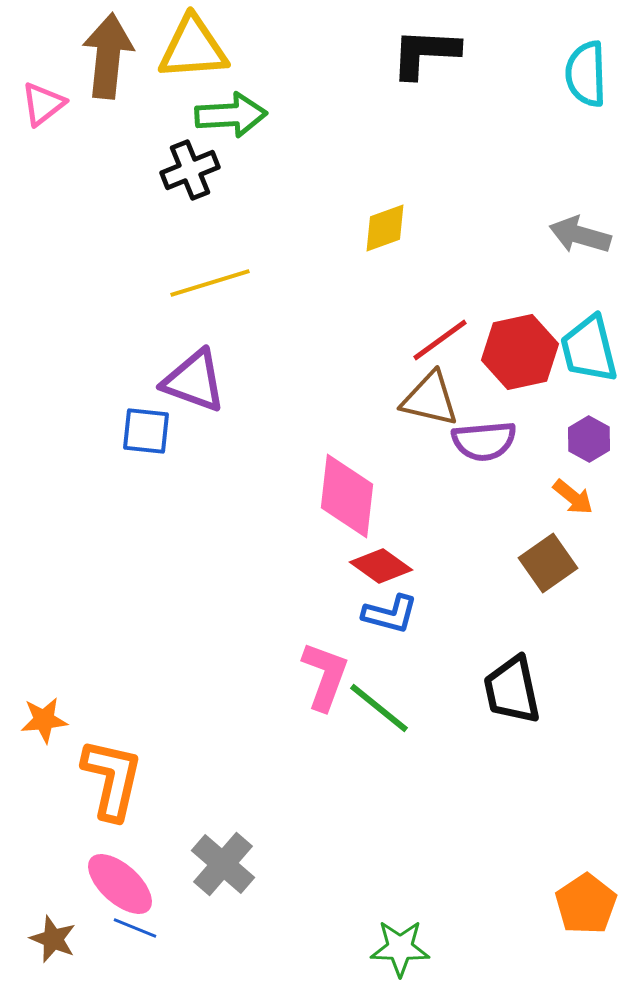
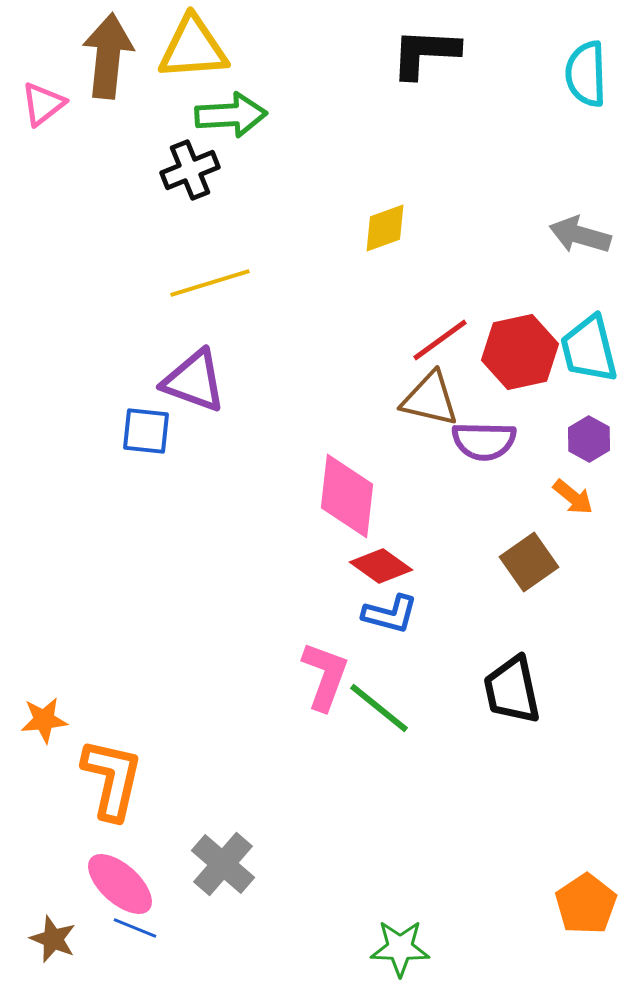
purple semicircle: rotated 6 degrees clockwise
brown square: moved 19 px left, 1 px up
